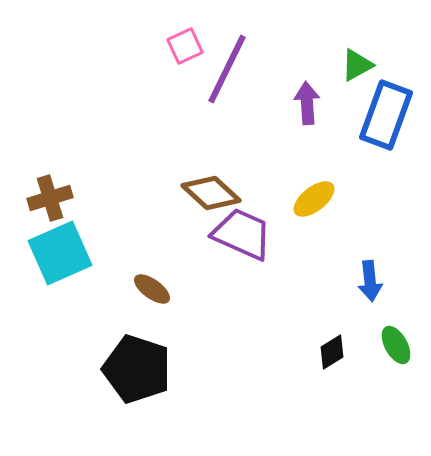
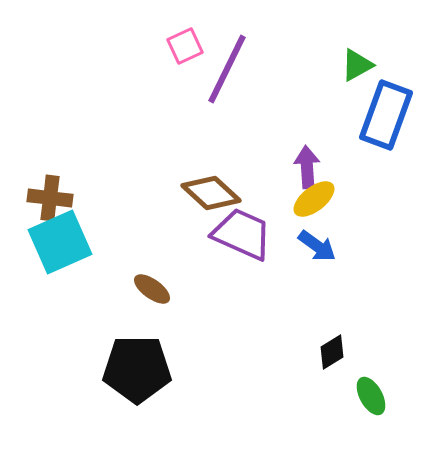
purple arrow: moved 64 px down
brown cross: rotated 24 degrees clockwise
cyan square: moved 11 px up
blue arrow: moved 53 px left, 35 px up; rotated 48 degrees counterclockwise
green ellipse: moved 25 px left, 51 px down
black pentagon: rotated 18 degrees counterclockwise
